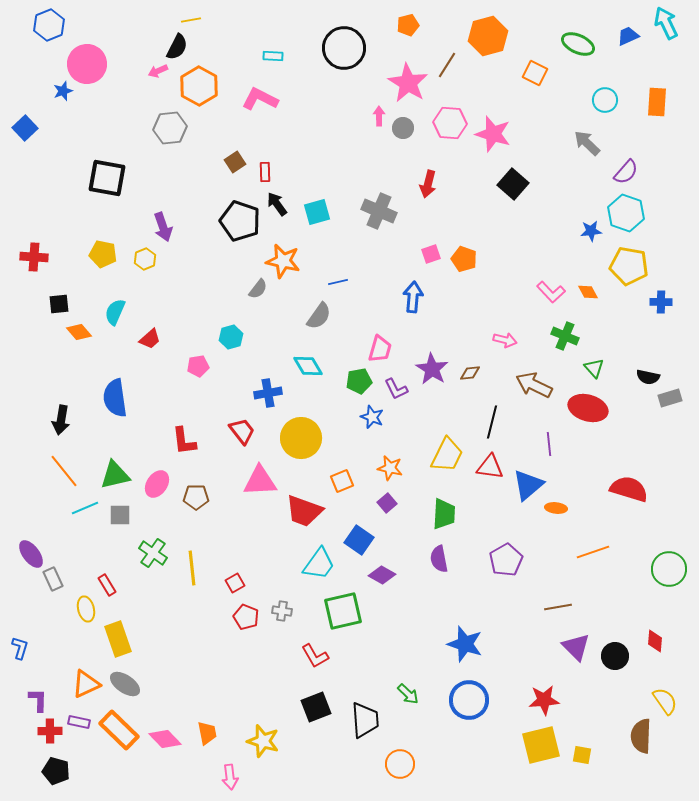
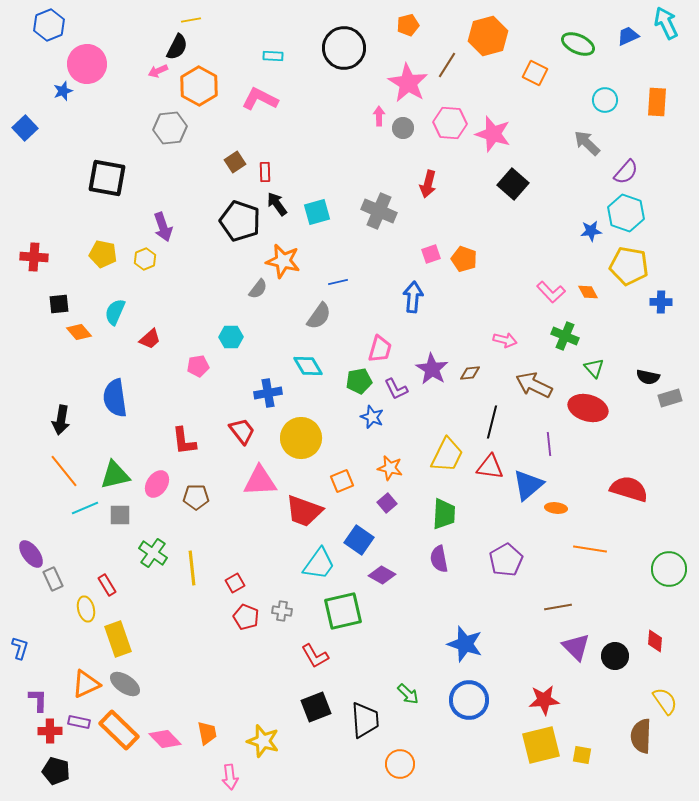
cyan hexagon at (231, 337): rotated 15 degrees clockwise
orange line at (593, 552): moved 3 px left, 3 px up; rotated 28 degrees clockwise
